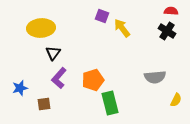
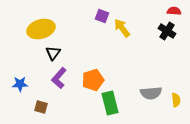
red semicircle: moved 3 px right
yellow ellipse: moved 1 px down; rotated 12 degrees counterclockwise
gray semicircle: moved 4 px left, 16 px down
blue star: moved 4 px up; rotated 14 degrees clockwise
yellow semicircle: rotated 32 degrees counterclockwise
brown square: moved 3 px left, 3 px down; rotated 24 degrees clockwise
